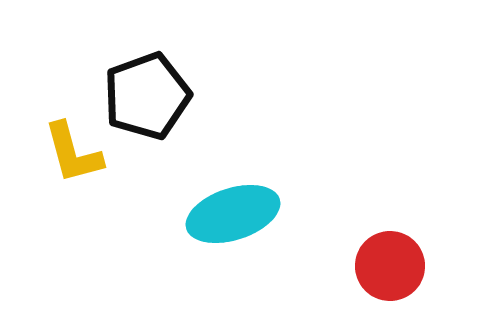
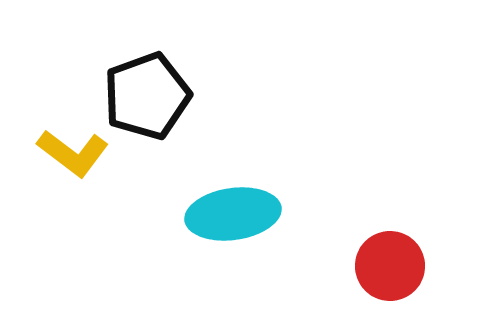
yellow L-shape: rotated 38 degrees counterclockwise
cyan ellipse: rotated 10 degrees clockwise
